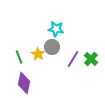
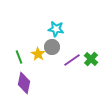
purple line: moved 1 px left, 1 px down; rotated 24 degrees clockwise
